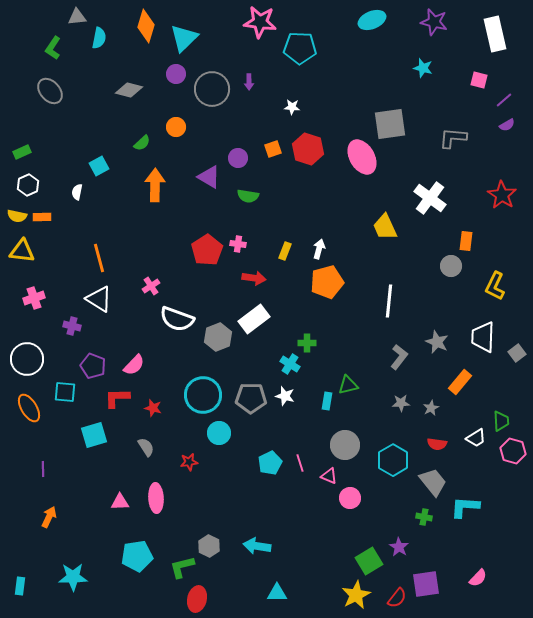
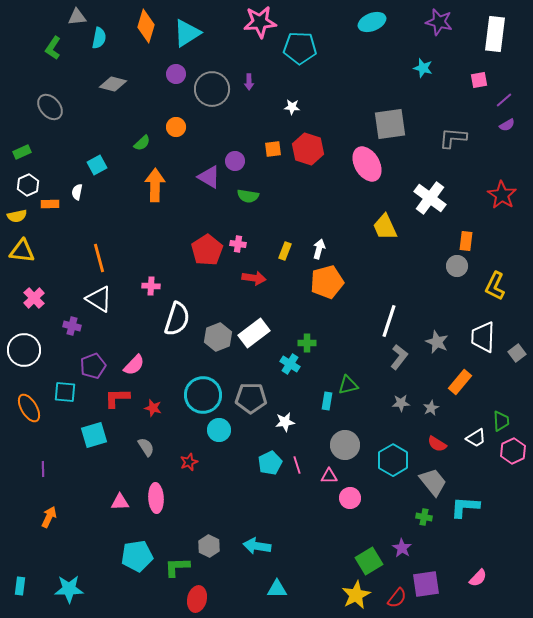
cyan ellipse at (372, 20): moved 2 px down
pink star at (260, 22): rotated 12 degrees counterclockwise
purple star at (434, 22): moved 5 px right
white rectangle at (495, 34): rotated 20 degrees clockwise
cyan triangle at (184, 38): moved 3 px right, 5 px up; rotated 12 degrees clockwise
pink square at (479, 80): rotated 24 degrees counterclockwise
gray diamond at (129, 90): moved 16 px left, 6 px up
gray ellipse at (50, 91): moved 16 px down
orange square at (273, 149): rotated 12 degrees clockwise
pink ellipse at (362, 157): moved 5 px right, 7 px down
purple circle at (238, 158): moved 3 px left, 3 px down
cyan square at (99, 166): moved 2 px left, 1 px up
yellow semicircle at (17, 216): rotated 24 degrees counterclockwise
orange rectangle at (42, 217): moved 8 px right, 13 px up
gray circle at (451, 266): moved 6 px right
pink cross at (151, 286): rotated 36 degrees clockwise
pink cross at (34, 298): rotated 25 degrees counterclockwise
white line at (389, 301): moved 20 px down; rotated 12 degrees clockwise
white semicircle at (177, 319): rotated 92 degrees counterclockwise
white rectangle at (254, 319): moved 14 px down
white circle at (27, 359): moved 3 px left, 9 px up
purple pentagon at (93, 366): rotated 30 degrees clockwise
white star at (285, 396): moved 26 px down; rotated 24 degrees counterclockwise
cyan circle at (219, 433): moved 3 px up
red semicircle at (437, 444): rotated 24 degrees clockwise
pink hexagon at (513, 451): rotated 20 degrees clockwise
red star at (189, 462): rotated 12 degrees counterclockwise
pink line at (300, 463): moved 3 px left, 2 px down
pink triangle at (329, 476): rotated 24 degrees counterclockwise
purple star at (399, 547): moved 3 px right, 1 px down
green L-shape at (182, 567): moved 5 px left; rotated 12 degrees clockwise
cyan star at (73, 577): moved 4 px left, 12 px down
cyan triangle at (277, 593): moved 4 px up
